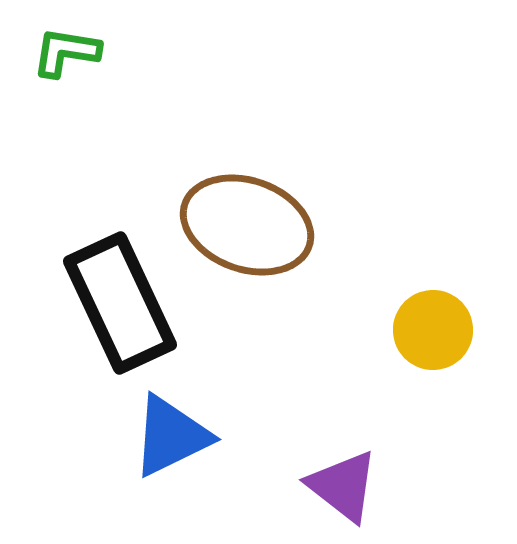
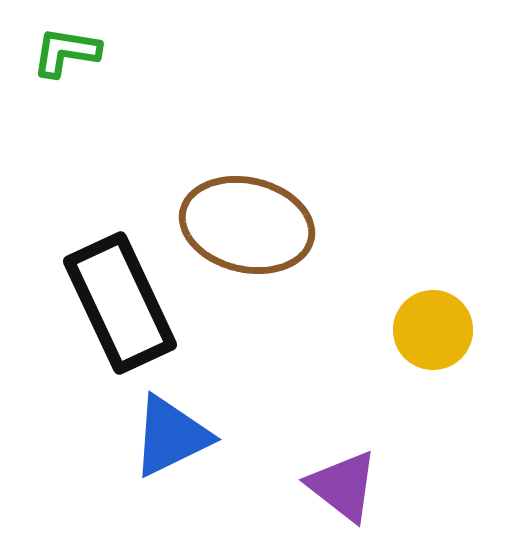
brown ellipse: rotated 6 degrees counterclockwise
